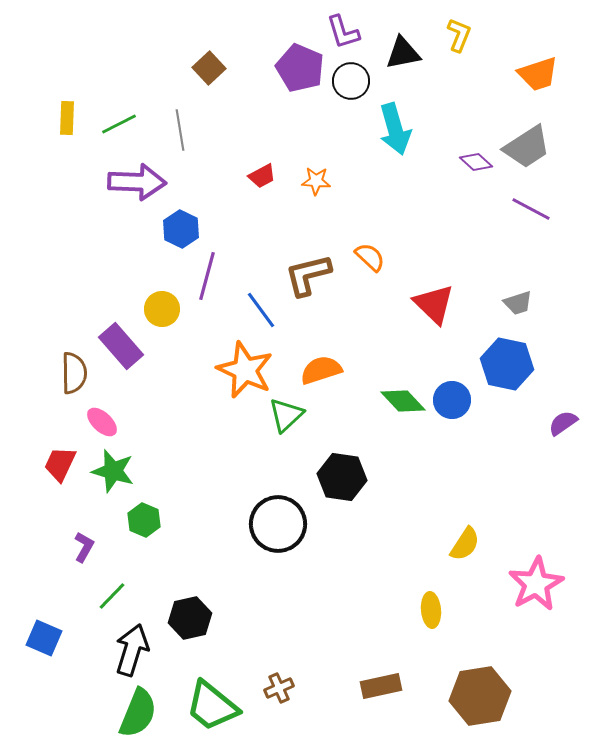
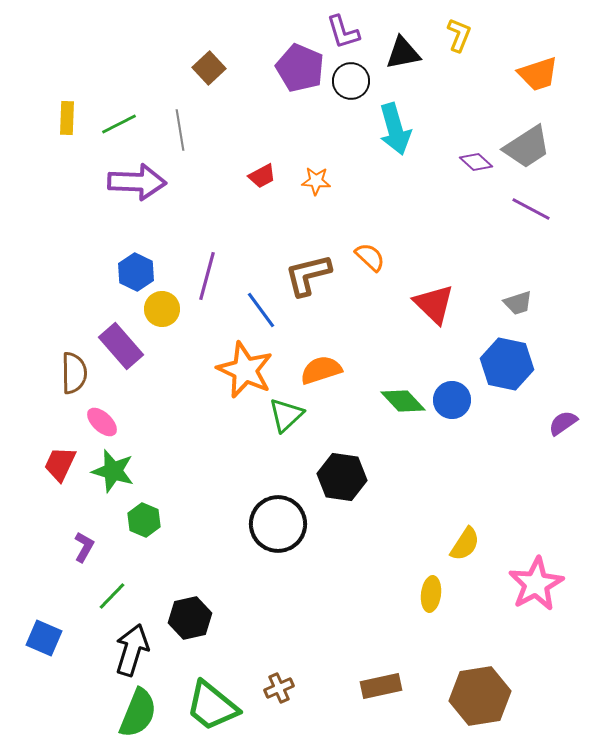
blue hexagon at (181, 229): moved 45 px left, 43 px down
yellow ellipse at (431, 610): moved 16 px up; rotated 12 degrees clockwise
